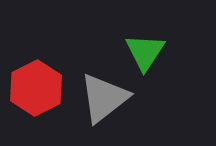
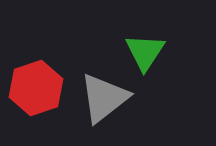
red hexagon: rotated 8 degrees clockwise
